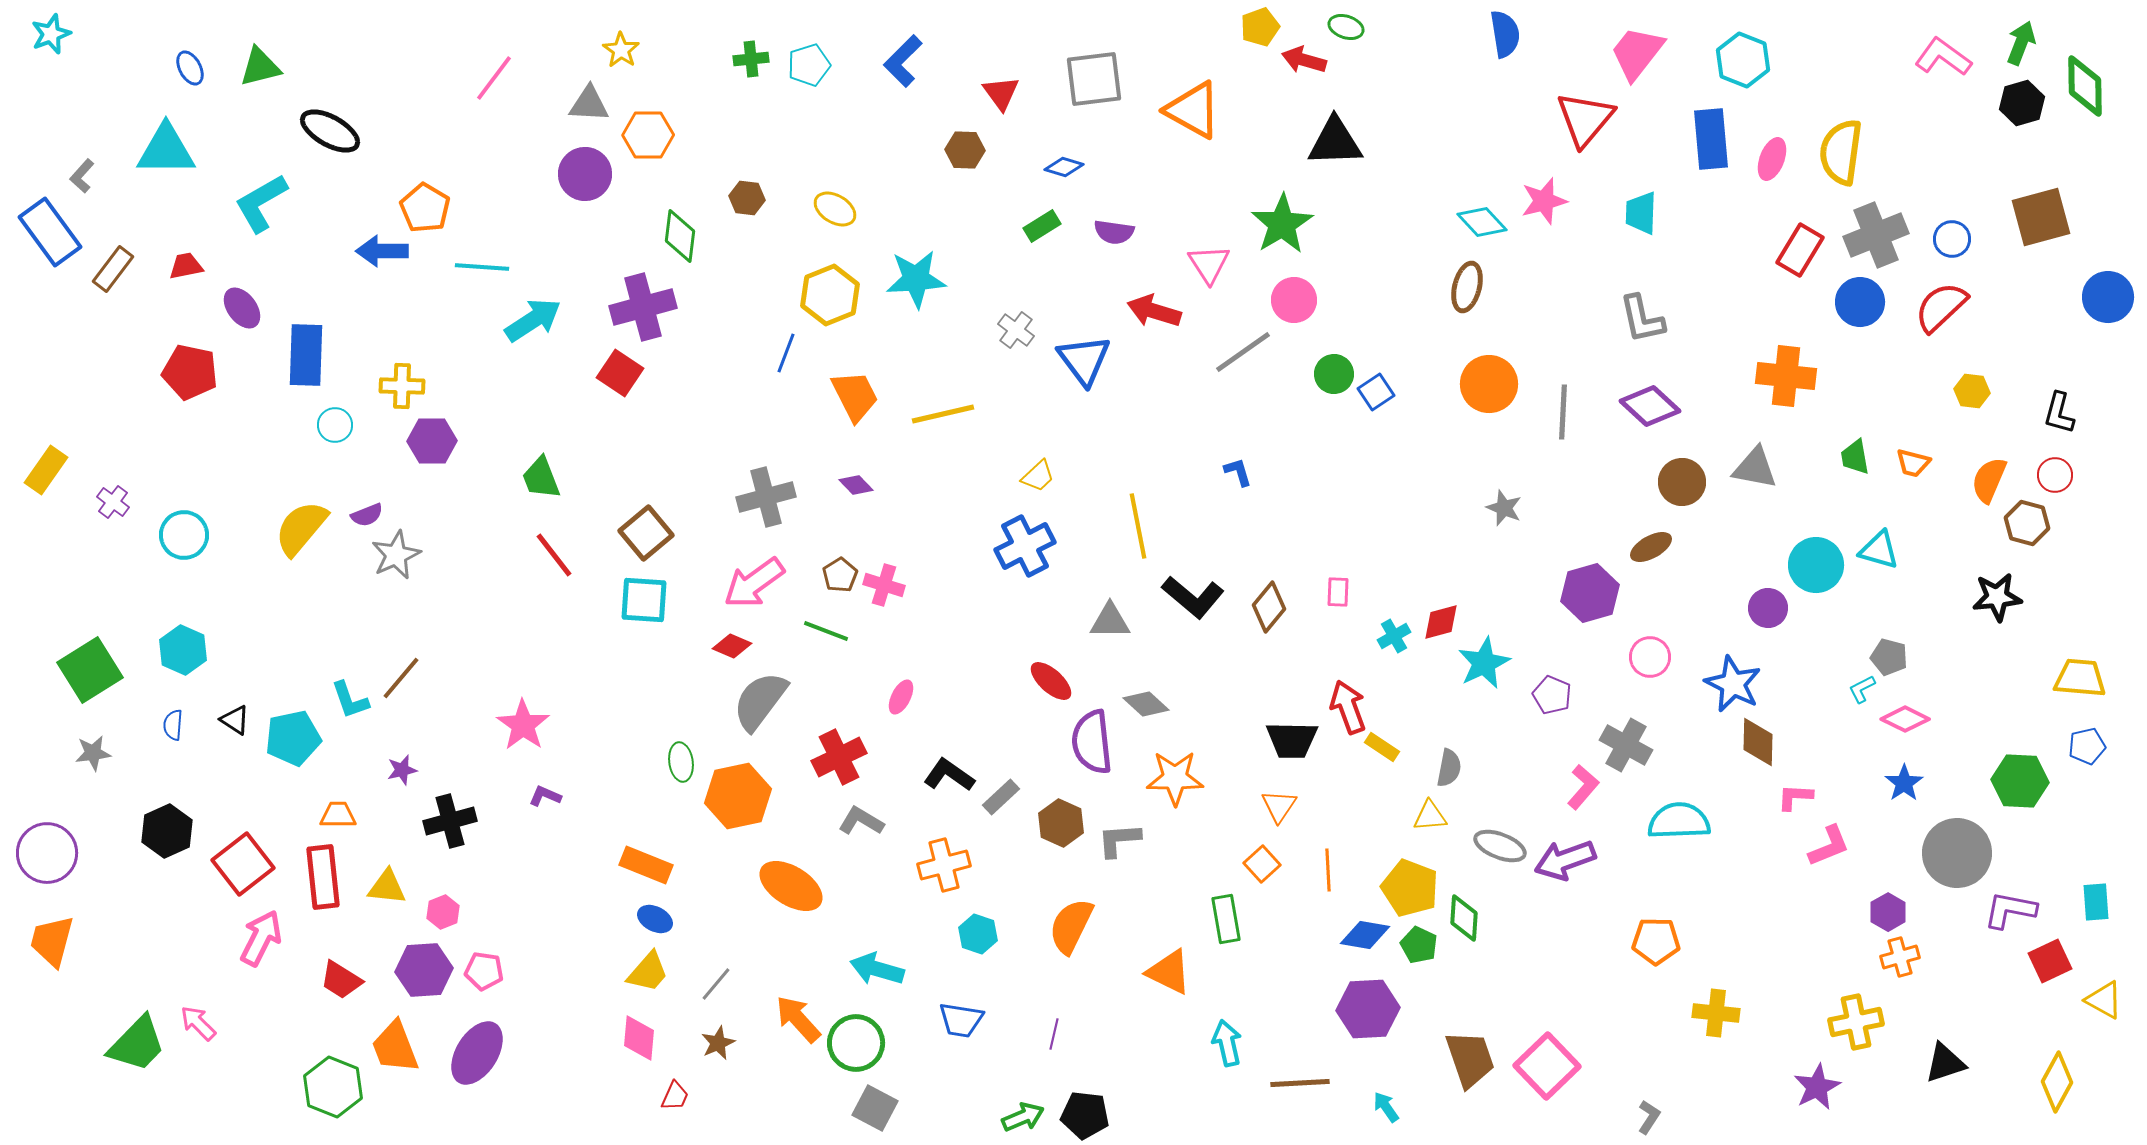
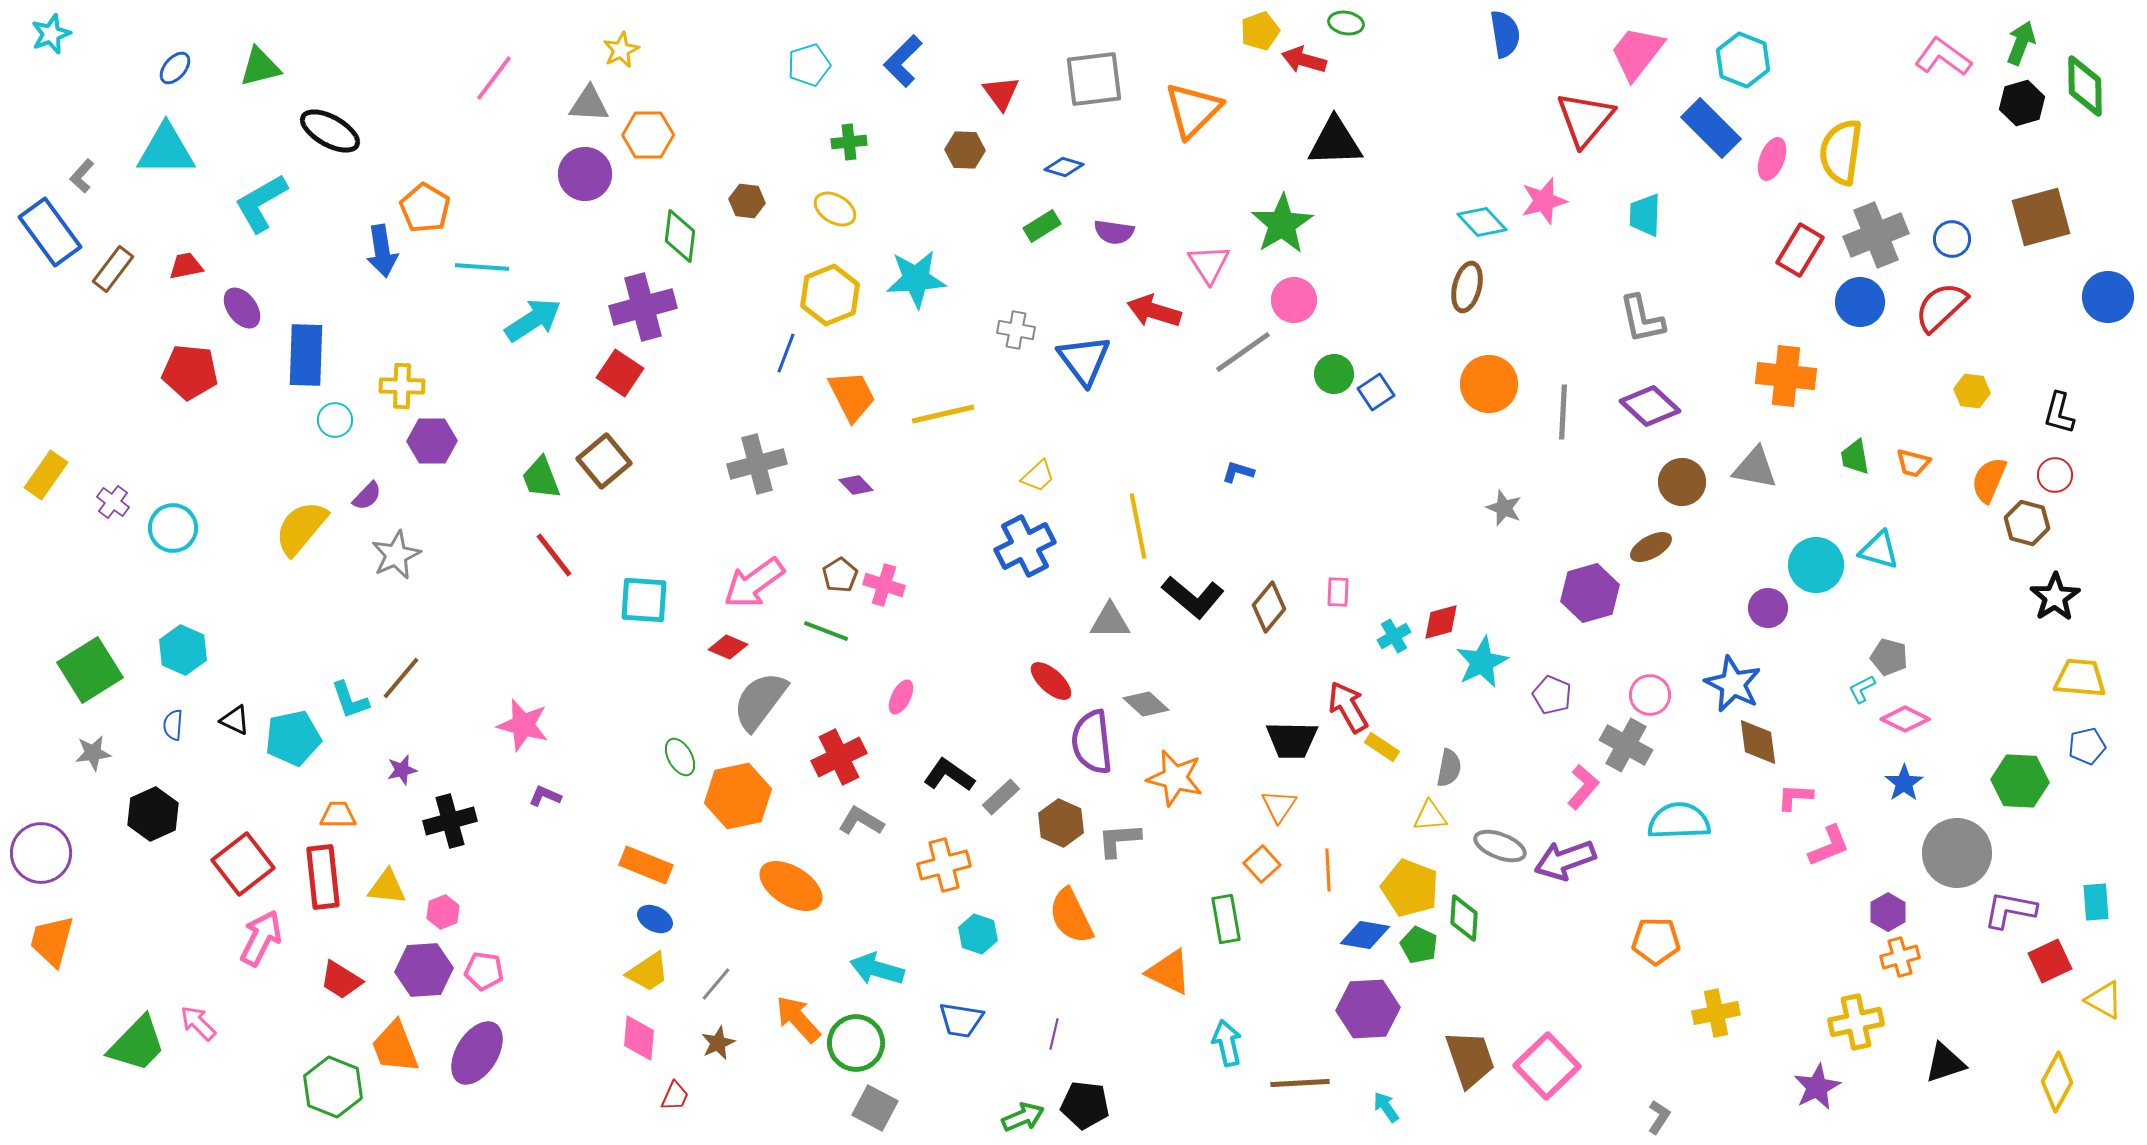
yellow pentagon at (1260, 27): moved 4 px down
green ellipse at (1346, 27): moved 4 px up; rotated 8 degrees counterclockwise
yellow star at (621, 50): rotated 12 degrees clockwise
green cross at (751, 59): moved 98 px right, 83 px down
blue ellipse at (190, 68): moved 15 px left; rotated 68 degrees clockwise
orange triangle at (1193, 110): rotated 46 degrees clockwise
blue rectangle at (1711, 139): moved 11 px up; rotated 40 degrees counterclockwise
brown hexagon at (747, 198): moved 3 px down
cyan trapezoid at (1641, 213): moved 4 px right, 2 px down
blue arrow at (382, 251): rotated 99 degrees counterclockwise
gray cross at (1016, 330): rotated 27 degrees counterclockwise
red pentagon at (190, 372): rotated 6 degrees counterclockwise
orange trapezoid at (855, 396): moved 3 px left
cyan circle at (335, 425): moved 5 px up
yellow rectangle at (46, 470): moved 5 px down
blue L-shape at (1238, 472): rotated 56 degrees counterclockwise
gray cross at (766, 497): moved 9 px left, 33 px up
purple semicircle at (367, 515): moved 19 px up; rotated 24 degrees counterclockwise
brown square at (646, 533): moved 42 px left, 72 px up
cyan circle at (184, 535): moved 11 px left, 7 px up
black star at (1997, 597): moved 58 px right; rotated 27 degrees counterclockwise
red diamond at (732, 646): moved 4 px left, 1 px down
pink circle at (1650, 657): moved 38 px down
cyan star at (1484, 663): moved 2 px left, 1 px up
red arrow at (1348, 707): rotated 10 degrees counterclockwise
black triangle at (235, 720): rotated 8 degrees counterclockwise
pink star at (523, 725): rotated 20 degrees counterclockwise
brown diamond at (1758, 742): rotated 9 degrees counterclockwise
green ellipse at (681, 762): moved 1 px left, 5 px up; rotated 21 degrees counterclockwise
orange star at (1175, 778): rotated 14 degrees clockwise
black hexagon at (167, 831): moved 14 px left, 17 px up
purple circle at (47, 853): moved 6 px left
orange semicircle at (1071, 926): moved 10 px up; rotated 52 degrees counterclockwise
yellow trapezoid at (648, 972): rotated 15 degrees clockwise
yellow cross at (1716, 1013): rotated 18 degrees counterclockwise
black pentagon at (1085, 1115): moved 10 px up
gray L-shape at (1649, 1117): moved 10 px right
